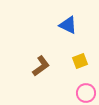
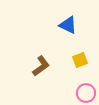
yellow square: moved 1 px up
